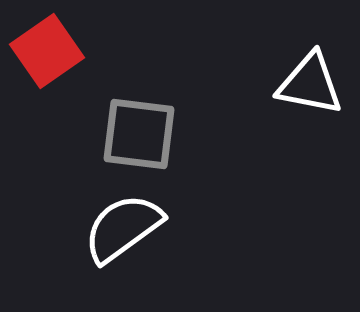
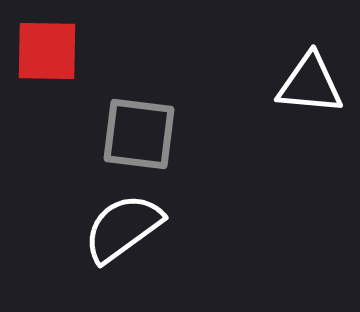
red square: rotated 36 degrees clockwise
white triangle: rotated 6 degrees counterclockwise
